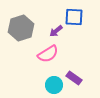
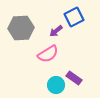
blue square: rotated 30 degrees counterclockwise
gray hexagon: rotated 15 degrees clockwise
cyan circle: moved 2 px right
